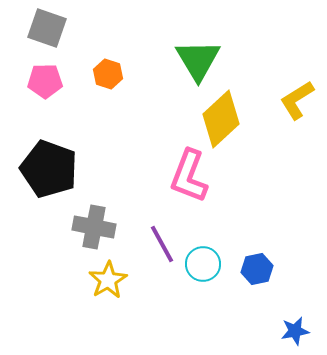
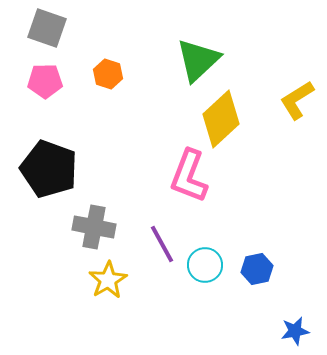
green triangle: rotated 18 degrees clockwise
cyan circle: moved 2 px right, 1 px down
